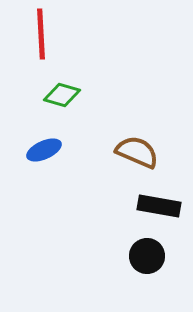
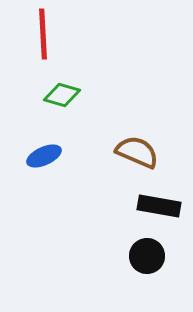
red line: moved 2 px right
blue ellipse: moved 6 px down
